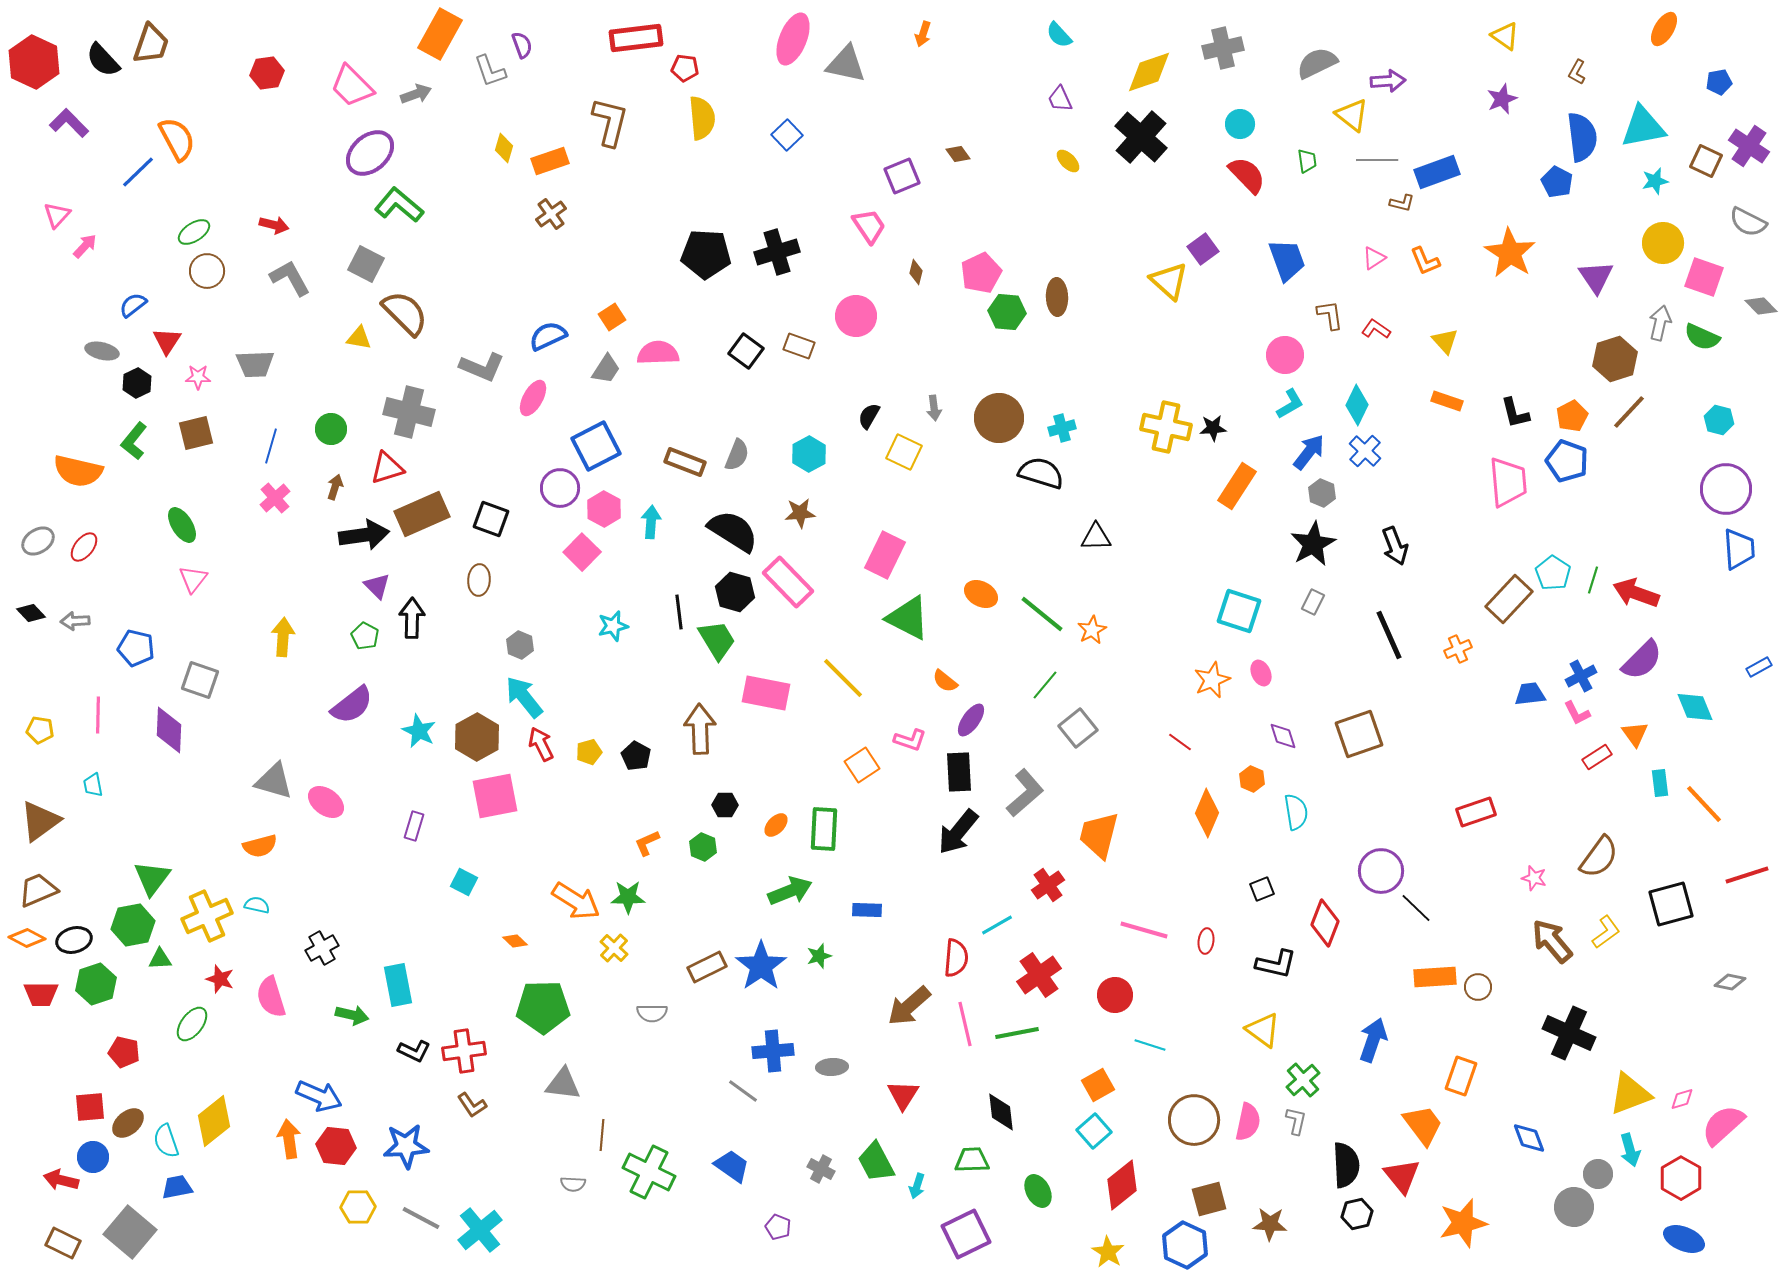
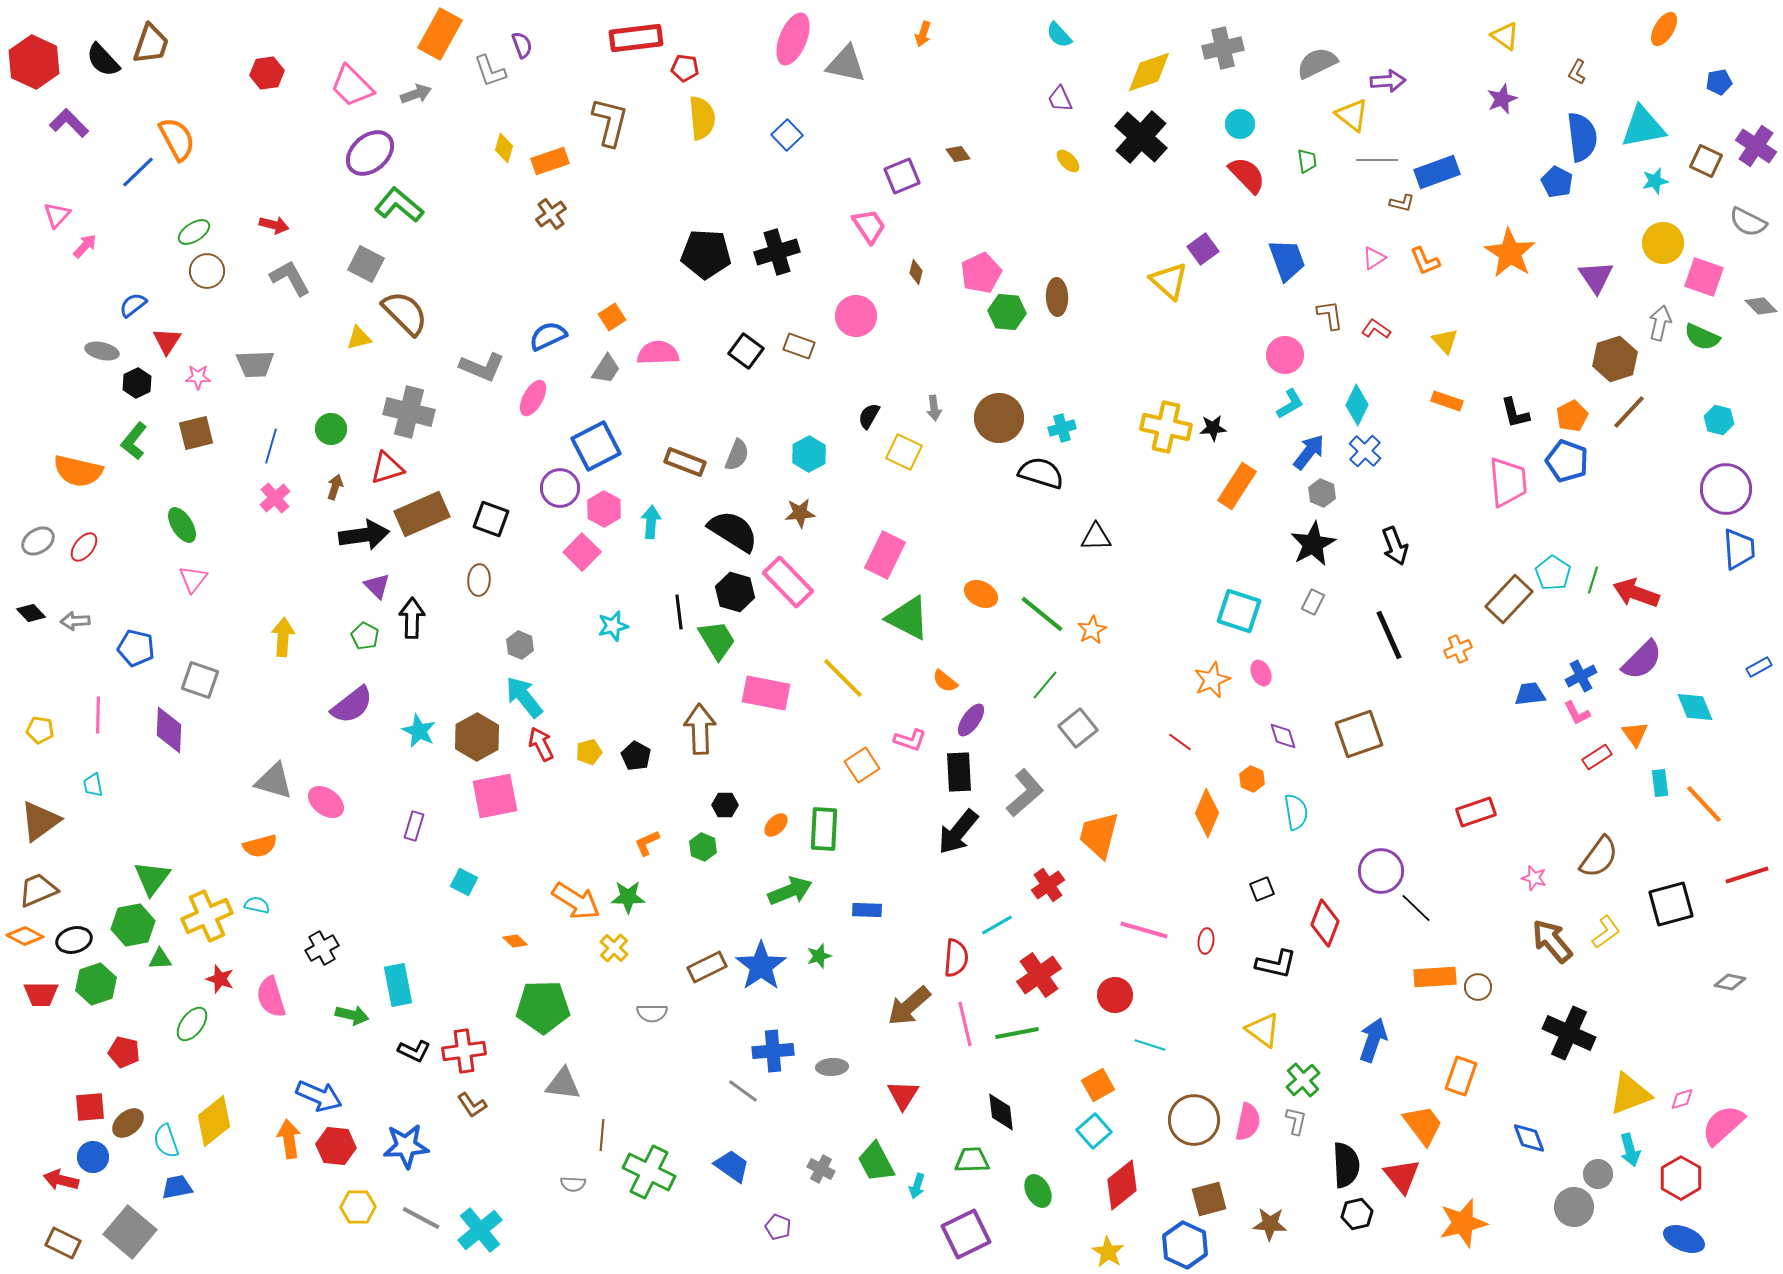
purple cross at (1749, 146): moved 7 px right
yellow triangle at (359, 338): rotated 24 degrees counterclockwise
orange diamond at (27, 938): moved 2 px left, 2 px up
